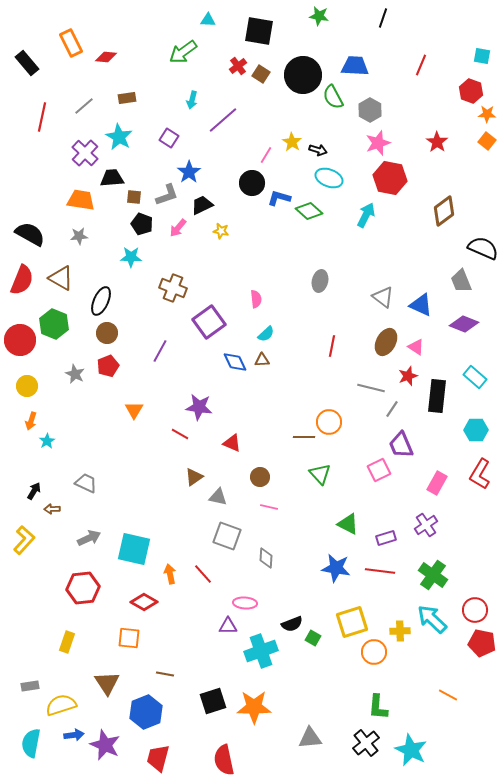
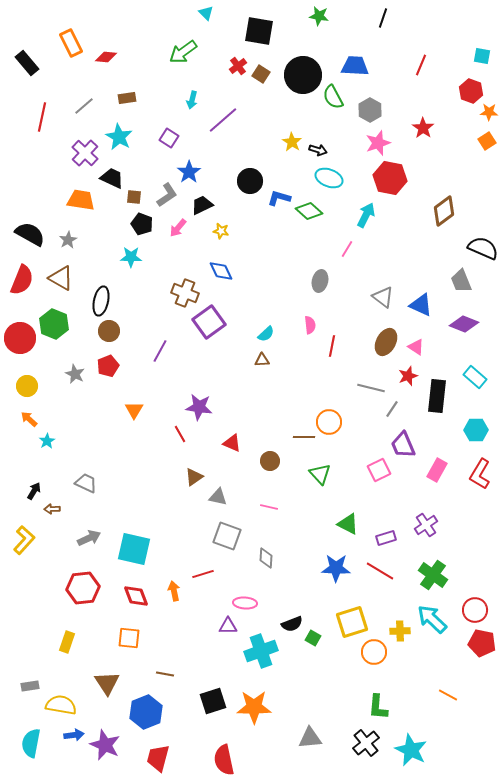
cyan triangle at (208, 20): moved 2 px left, 7 px up; rotated 42 degrees clockwise
orange star at (487, 114): moved 2 px right, 2 px up
orange square at (487, 141): rotated 18 degrees clockwise
red star at (437, 142): moved 14 px left, 14 px up
pink line at (266, 155): moved 81 px right, 94 px down
black trapezoid at (112, 178): rotated 30 degrees clockwise
black circle at (252, 183): moved 2 px left, 2 px up
gray L-shape at (167, 195): rotated 15 degrees counterclockwise
gray star at (79, 236): moved 11 px left, 4 px down; rotated 24 degrees counterclockwise
brown cross at (173, 288): moved 12 px right, 5 px down
pink semicircle at (256, 299): moved 54 px right, 26 px down
black ellipse at (101, 301): rotated 12 degrees counterclockwise
brown circle at (107, 333): moved 2 px right, 2 px up
red circle at (20, 340): moved 2 px up
blue diamond at (235, 362): moved 14 px left, 91 px up
orange arrow at (31, 421): moved 2 px left, 2 px up; rotated 114 degrees clockwise
red line at (180, 434): rotated 30 degrees clockwise
purple trapezoid at (401, 445): moved 2 px right
brown circle at (260, 477): moved 10 px right, 16 px up
pink rectangle at (437, 483): moved 13 px up
blue star at (336, 568): rotated 8 degrees counterclockwise
red line at (380, 571): rotated 24 degrees clockwise
orange arrow at (170, 574): moved 4 px right, 17 px down
red line at (203, 574): rotated 65 degrees counterclockwise
red diamond at (144, 602): moved 8 px left, 6 px up; rotated 40 degrees clockwise
yellow semicircle at (61, 705): rotated 28 degrees clockwise
